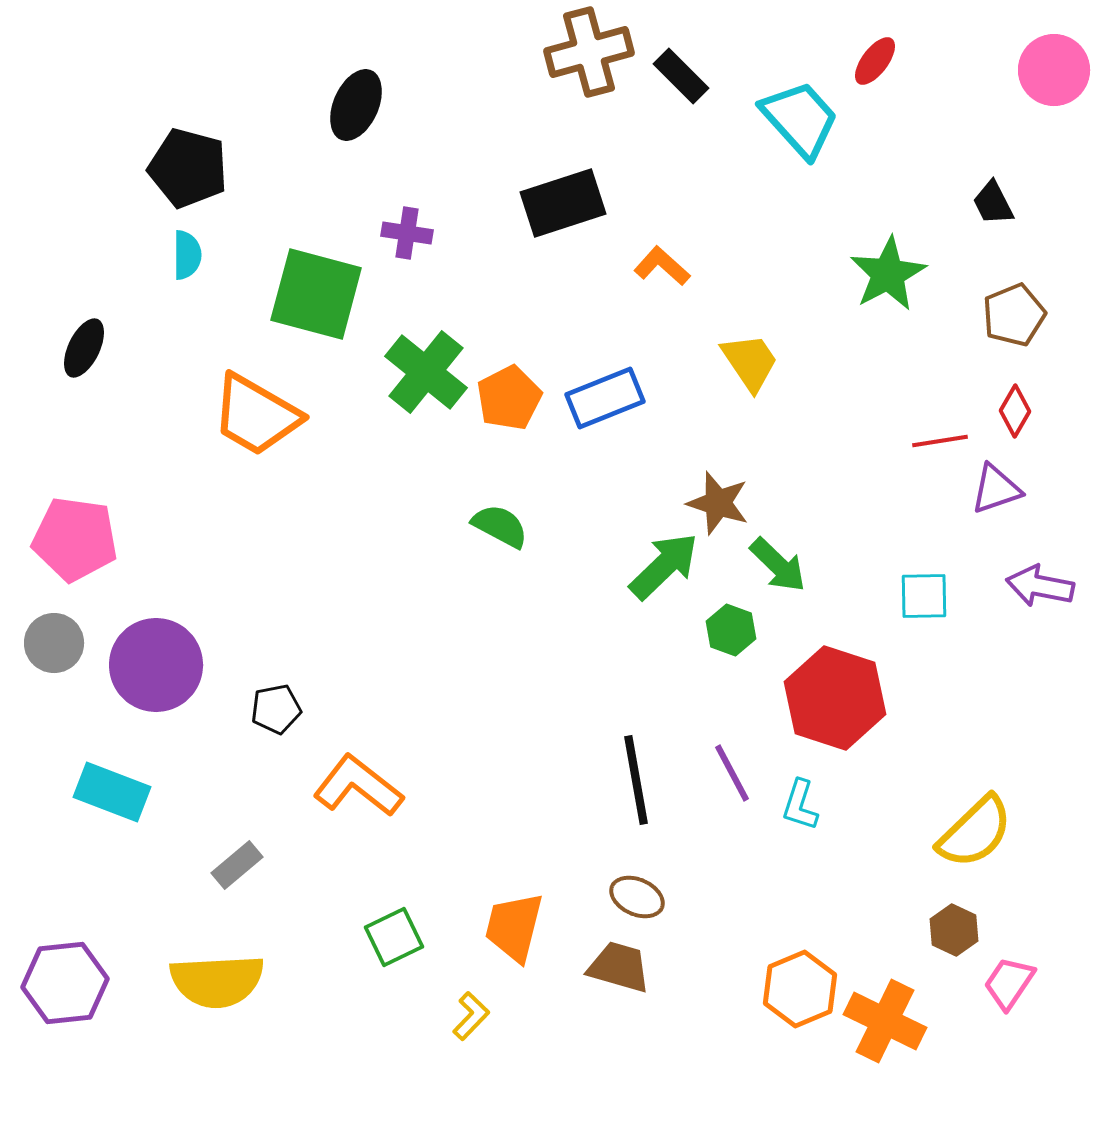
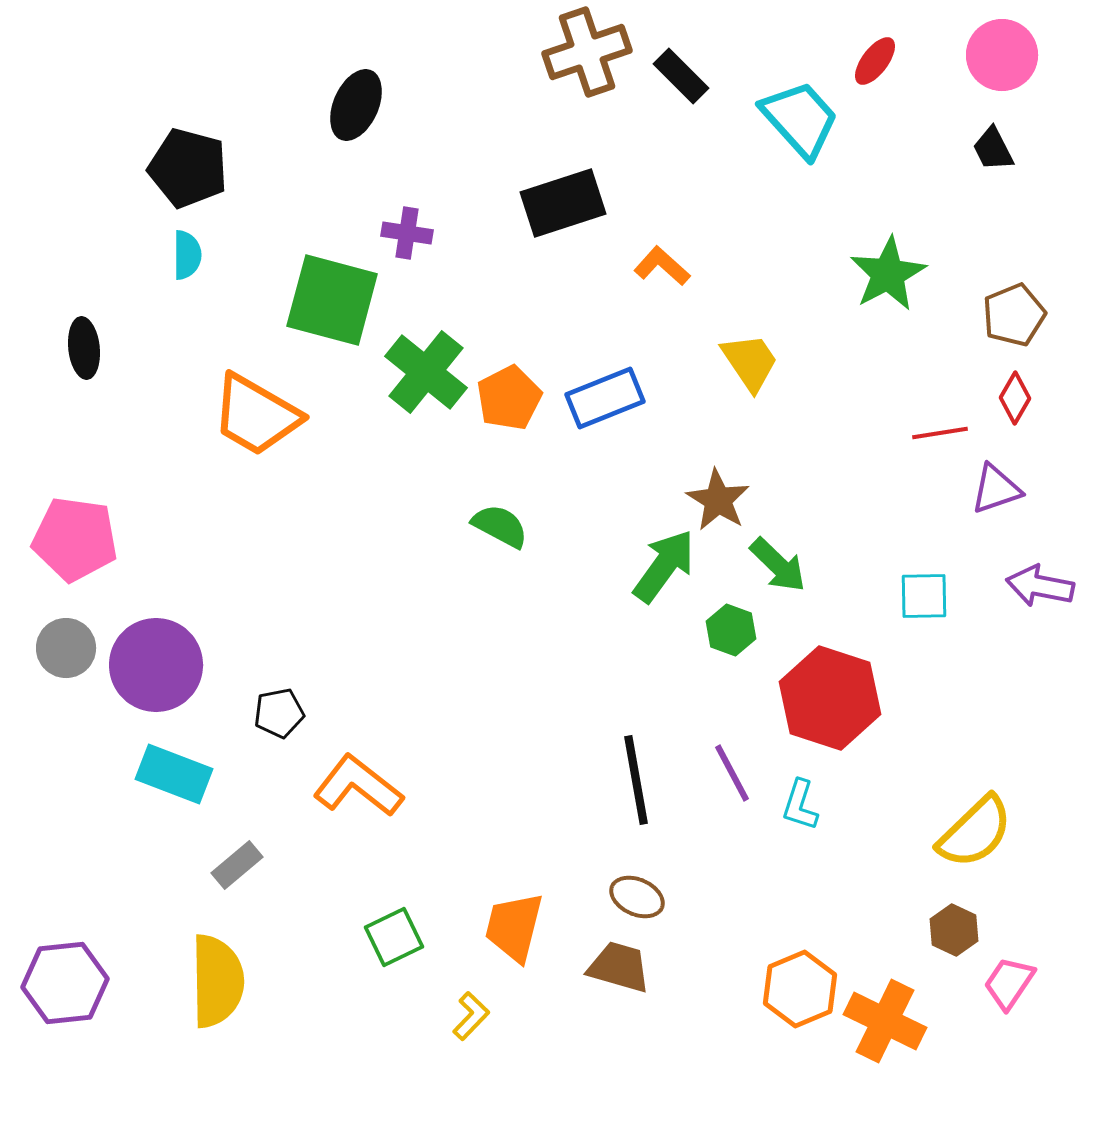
brown cross at (589, 52): moved 2 px left; rotated 4 degrees counterclockwise
pink circle at (1054, 70): moved 52 px left, 15 px up
black trapezoid at (993, 203): moved 54 px up
green square at (316, 294): moved 16 px right, 6 px down
black ellipse at (84, 348): rotated 32 degrees counterclockwise
red diamond at (1015, 411): moved 13 px up
red line at (940, 441): moved 8 px up
brown star at (718, 503): moved 3 px up; rotated 14 degrees clockwise
green arrow at (664, 566): rotated 10 degrees counterclockwise
gray circle at (54, 643): moved 12 px right, 5 px down
red hexagon at (835, 698): moved 5 px left
black pentagon at (276, 709): moved 3 px right, 4 px down
cyan rectangle at (112, 792): moved 62 px right, 18 px up
yellow semicircle at (217, 981): rotated 88 degrees counterclockwise
